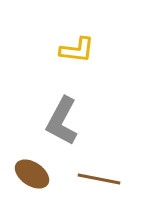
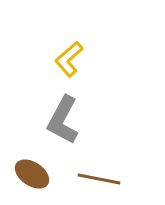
yellow L-shape: moved 8 px left, 9 px down; rotated 132 degrees clockwise
gray L-shape: moved 1 px right, 1 px up
